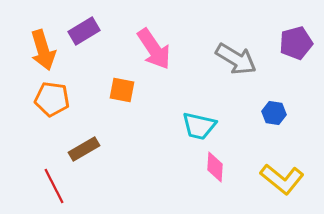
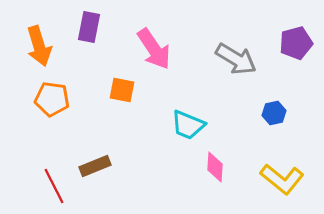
purple rectangle: moved 5 px right, 4 px up; rotated 48 degrees counterclockwise
orange arrow: moved 4 px left, 4 px up
blue hexagon: rotated 20 degrees counterclockwise
cyan trapezoid: moved 11 px left, 1 px up; rotated 9 degrees clockwise
brown rectangle: moved 11 px right, 17 px down; rotated 8 degrees clockwise
